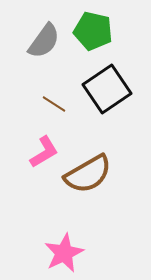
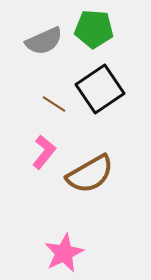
green pentagon: moved 1 px right, 2 px up; rotated 9 degrees counterclockwise
gray semicircle: rotated 30 degrees clockwise
black square: moved 7 px left
pink L-shape: rotated 20 degrees counterclockwise
brown semicircle: moved 2 px right
